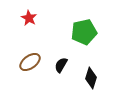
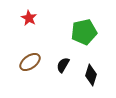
black semicircle: moved 2 px right
black diamond: moved 3 px up
